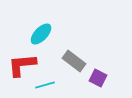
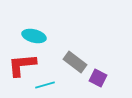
cyan ellipse: moved 7 px left, 2 px down; rotated 60 degrees clockwise
gray rectangle: moved 1 px right, 1 px down
